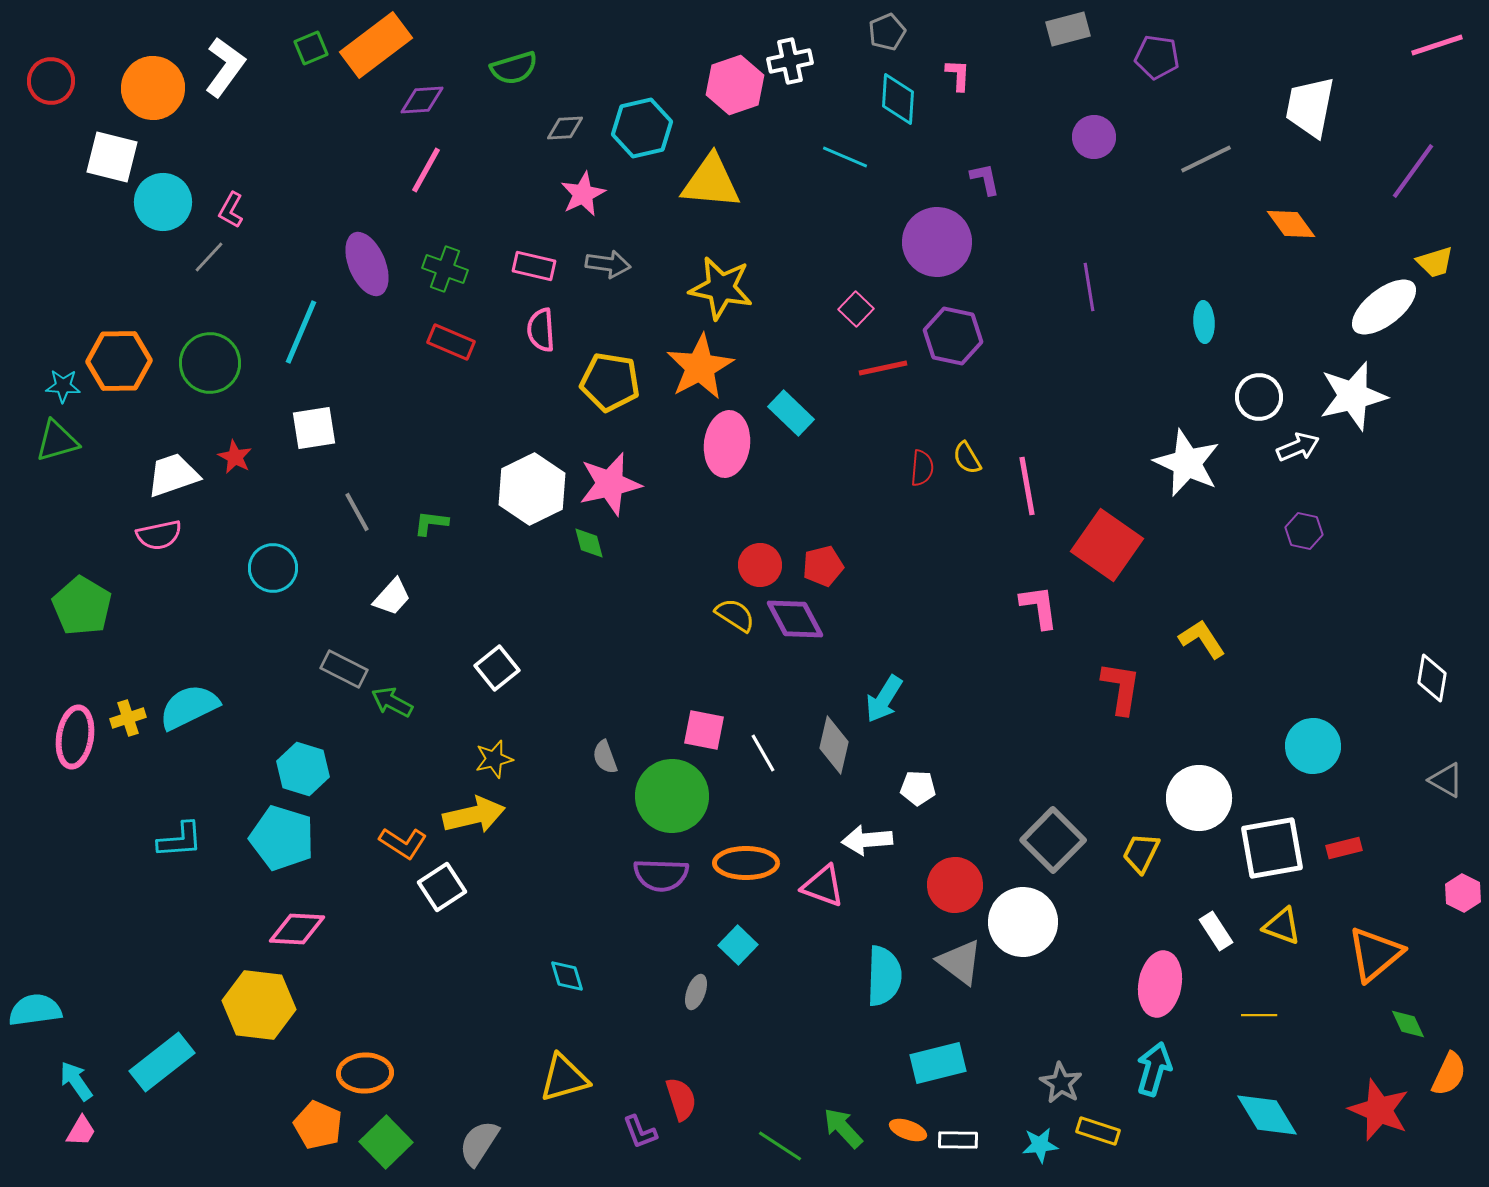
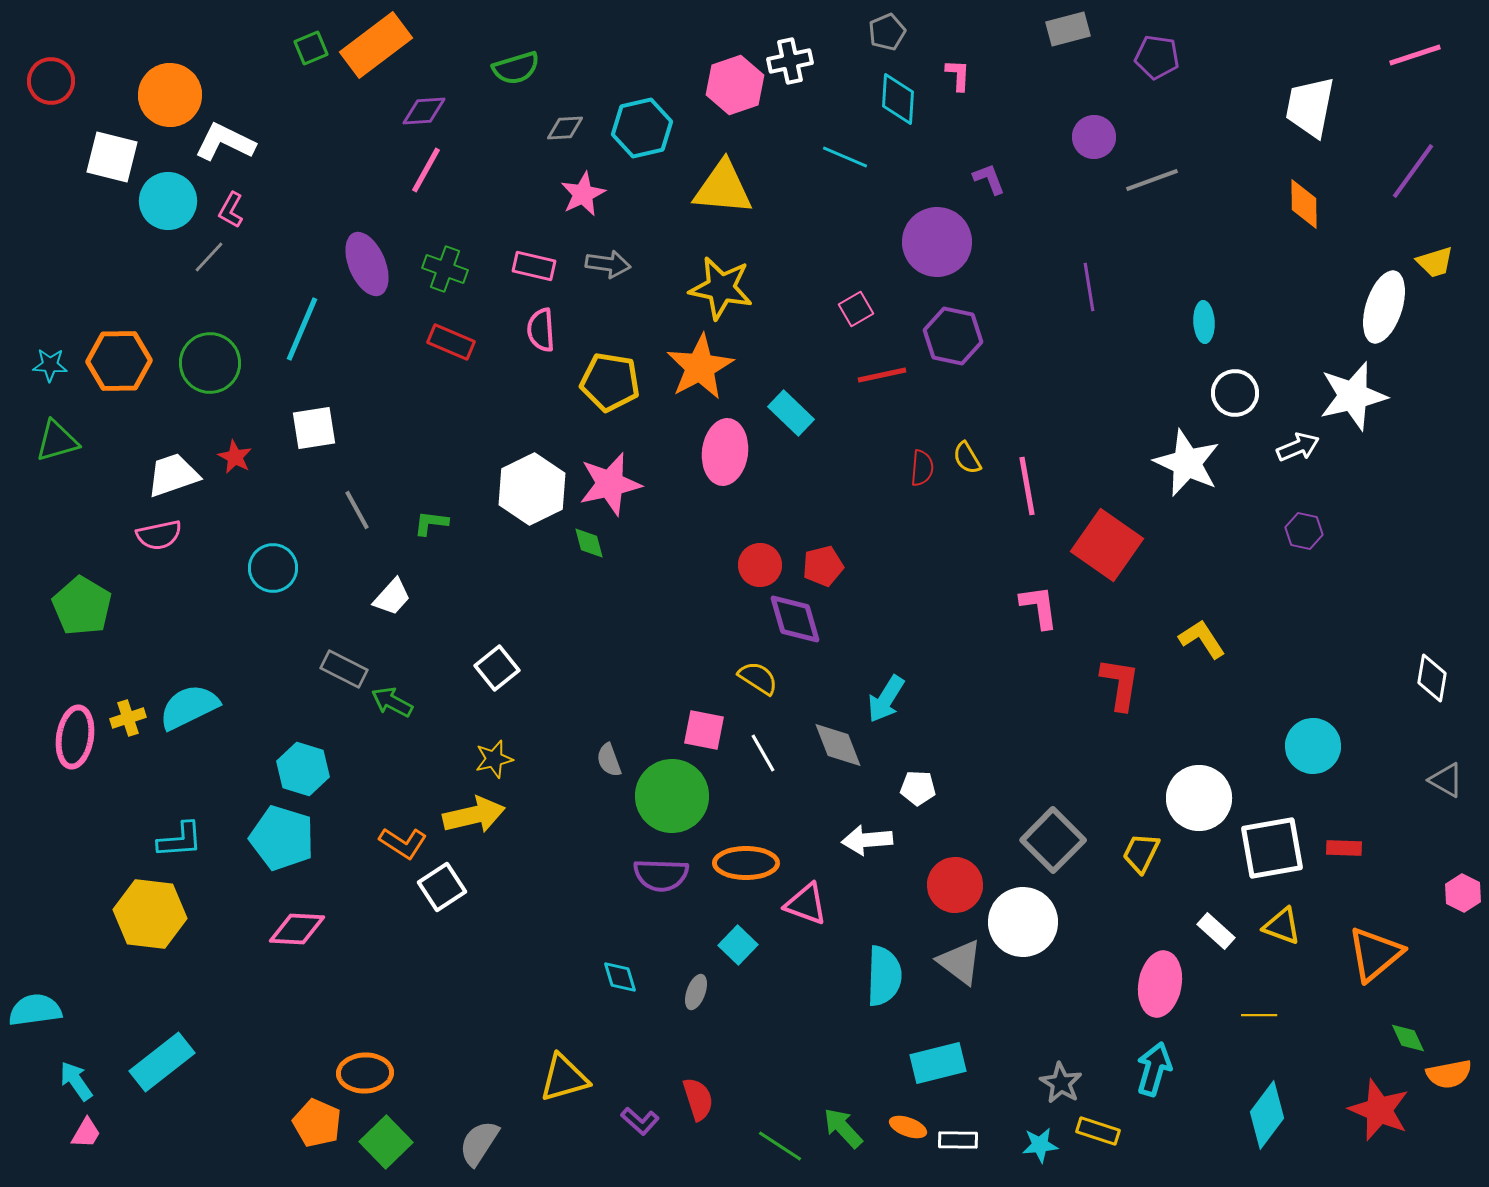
pink line at (1437, 45): moved 22 px left, 10 px down
white L-shape at (225, 67): moved 75 px down; rotated 100 degrees counterclockwise
green semicircle at (514, 68): moved 2 px right
orange circle at (153, 88): moved 17 px right, 7 px down
purple diamond at (422, 100): moved 2 px right, 11 px down
gray line at (1206, 159): moved 54 px left, 21 px down; rotated 6 degrees clockwise
purple L-shape at (985, 179): moved 4 px right; rotated 9 degrees counterclockwise
yellow triangle at (711, 182): moved 12 px right, 6 px down
cyan circle at (163, 202): moved 5 px right, 1 px up
orange diamond at (1291, 224): moved 13 px right, 20 px up; rotated 36 degrees clockwise
white ellipse at (1384, 307): rotated 34 degrees counterclockwise
pink square at (856, 309): rotated 16 degrees clockwise
cyan line at (301, 332): moved 1 px right, 3 px up
red line at (883, 368): moved 1 px left, 7 px down
cyan star at (63, 386): moved 13 px left, 21 px up
white circle at (1259, 397): moved 24 px left, 4 px up
pink ellipse at (727, 444): moved 2 px left, 8 px down
gray line at (357, 512): moved 2 px up
yellow semicircle at (735, 615): moved 23 px right, 63 px down
purple diamond at (795, 619): rotated 12 degrees clockwise
red L-shape at (1121, 688): moved 1 px left, 4 px up
cyan arrow at (884, 699): moved 2 px right
gray diamond at (834, 745): moved 4 px right; rotated 34 degrees counterclockwise
gray semicircle at (605, 757): moved 4 px right, 3 px down
red rectangle at (1344, 848): rotated 16 degrees clockwise
pink triangle at (823, 886): moved 17 px left, 18 px down
white rectangle at (1216, 931): rotated 15 degrees counterclockwise
cyan diamond at (567, 976): moved 53 px right, 1 px down
yellow hexagon at (259, 1005): moved 109 px left, 91 px up
green diamond at (1408, 1024): moved 14 px down
orange semicircle at (1449, 1074): rotated 54 degrees clockwise
red semicircle at (681, 1099): moved 17 px right
cyan diamond at (1267, 1115): rotated 68 degrees clockwise
orange pentagon at (318, 1125): moved 1 px left, 2 px up
orange ellipse at (908, 1130): moved 3 px up
pink trapezoid at (81, 1131): moved 5 px right, 2 px down
purple L-shape at (640, 1132): moved 11 px up; rotated 27 degrees counterclockwise
